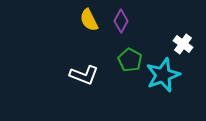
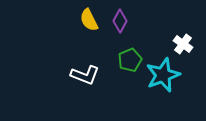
purple diamond: moved 1 px left
green pentagon: rotated 20 degrees clockwise
white L-shape: moved 1 px right
